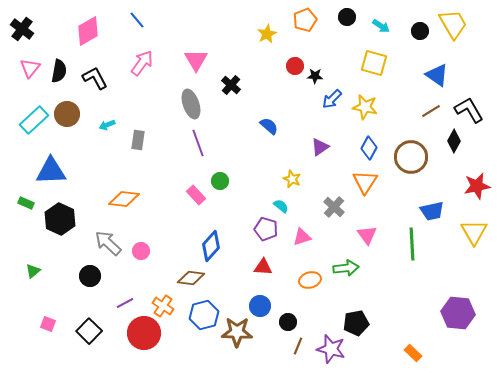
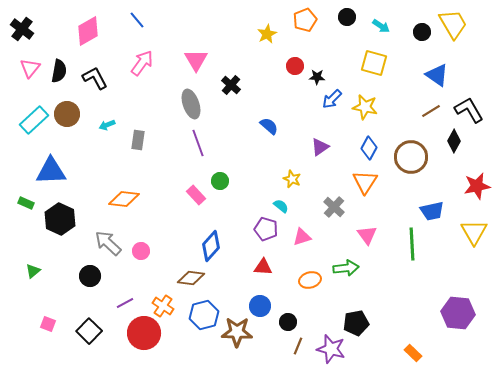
black circle at (420, 31): moved 2 px right, 1 px down
black star at (315, 76): moved 2 px right, 1 px down
